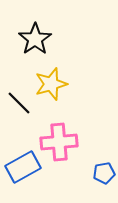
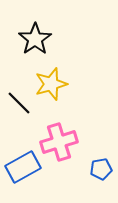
pink cross: rotated 12 degrees counterclockwise
blue pentagon: moved 3 px left, 4 px up
